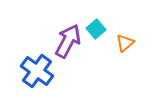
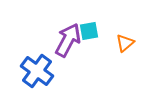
cyan square: moved 7 px left, 2 px down; rotated 30 degrees clockwise
purple arrow: moved 1 px up
